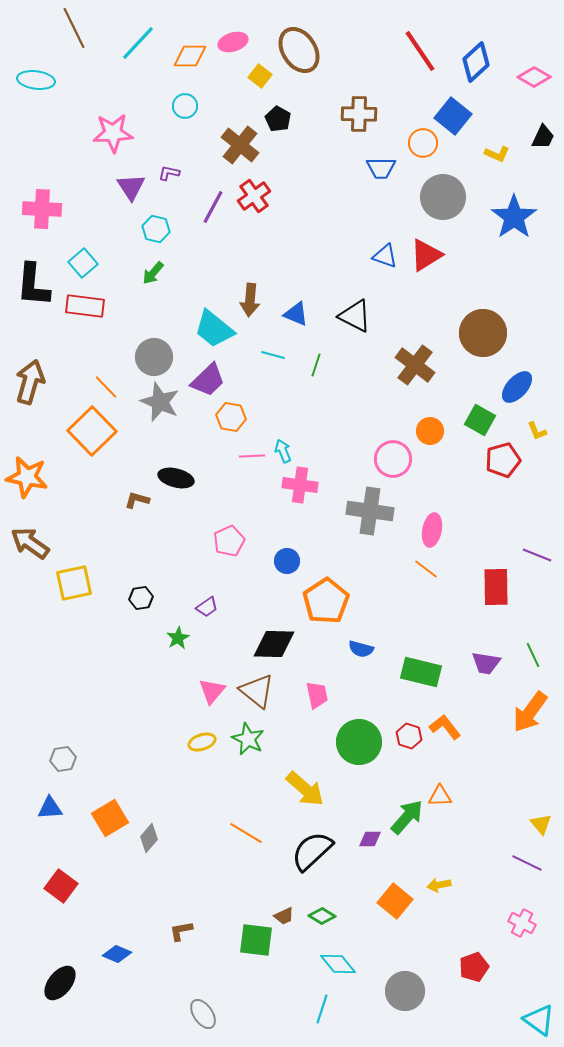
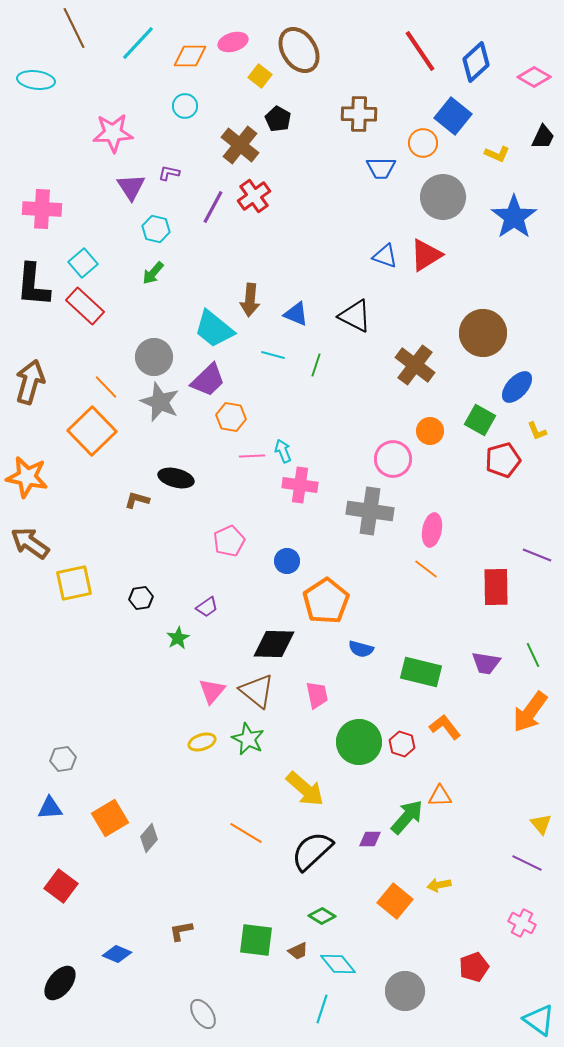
red rectangle at (85, 306): rotated 36 degrees clockwise
red hexagon at (409, 736): moved 7 px left, 8 px down
brown trapezoid at (284, 916): moved 14 px right, 35 px down
